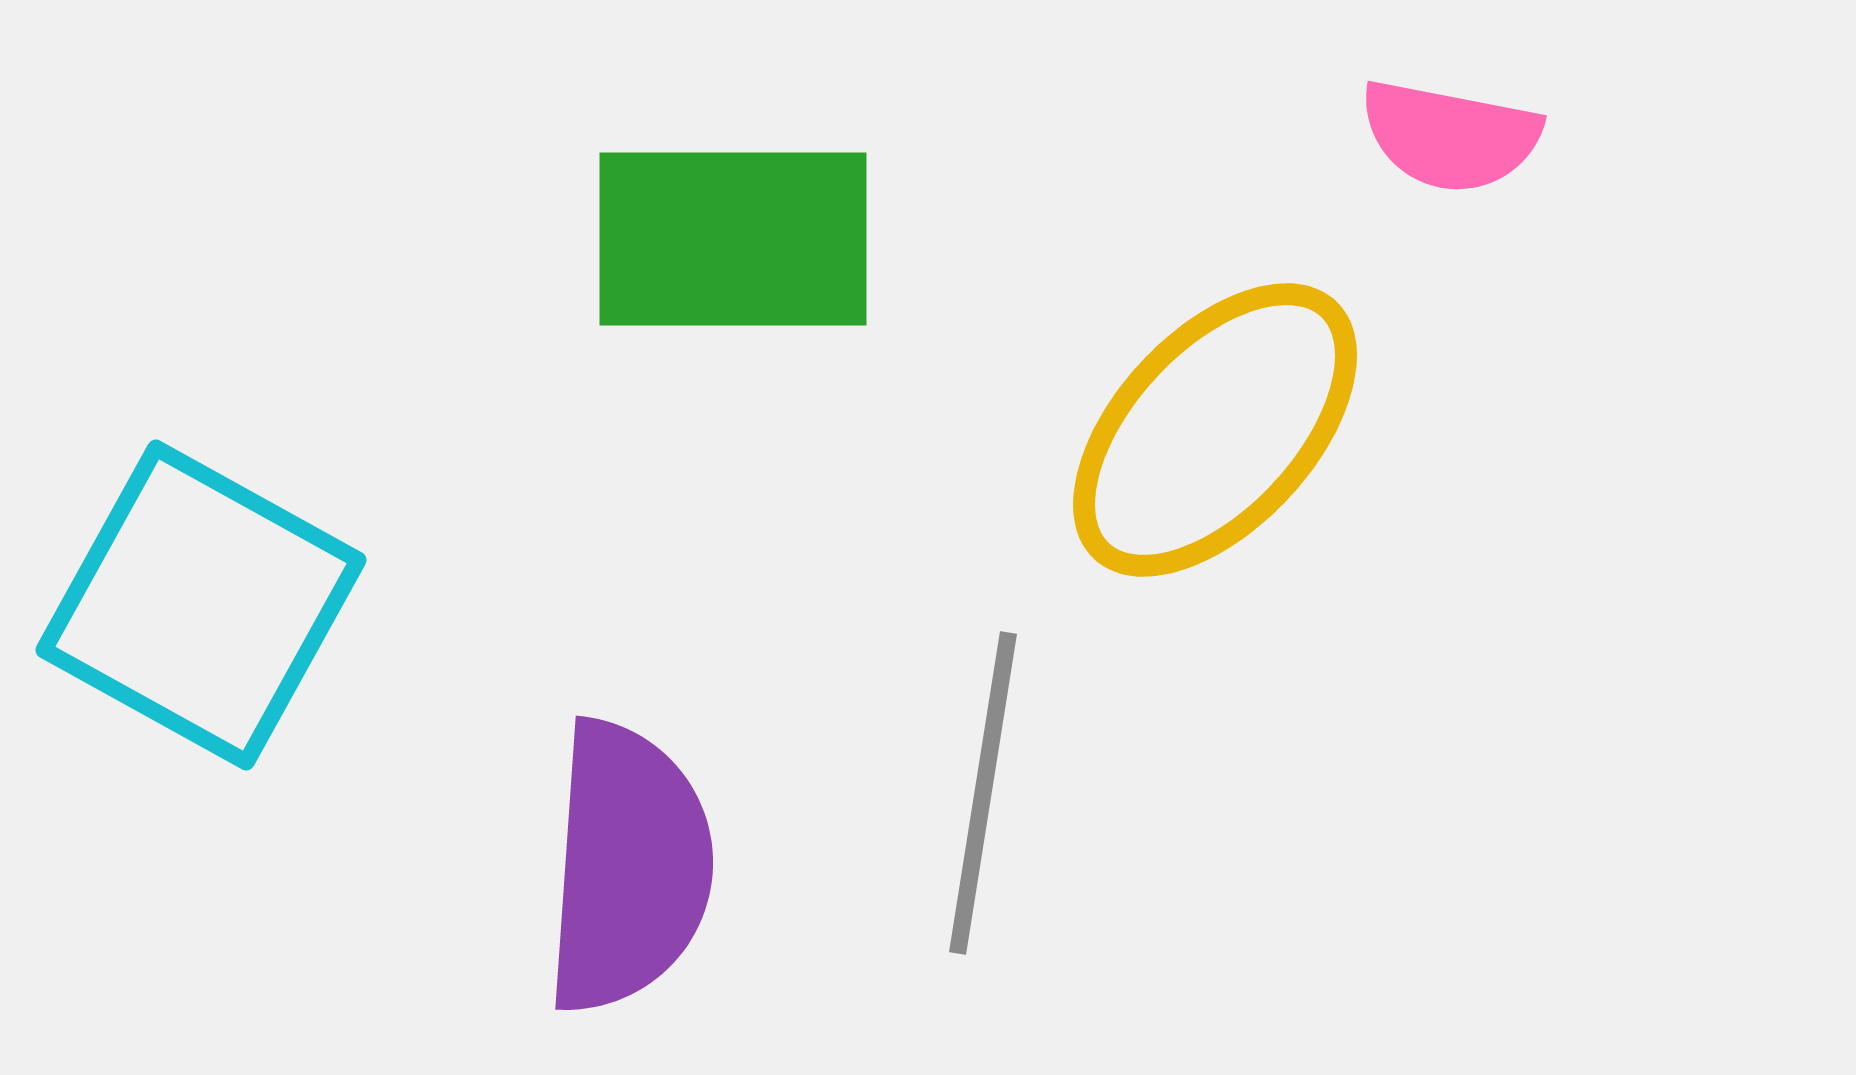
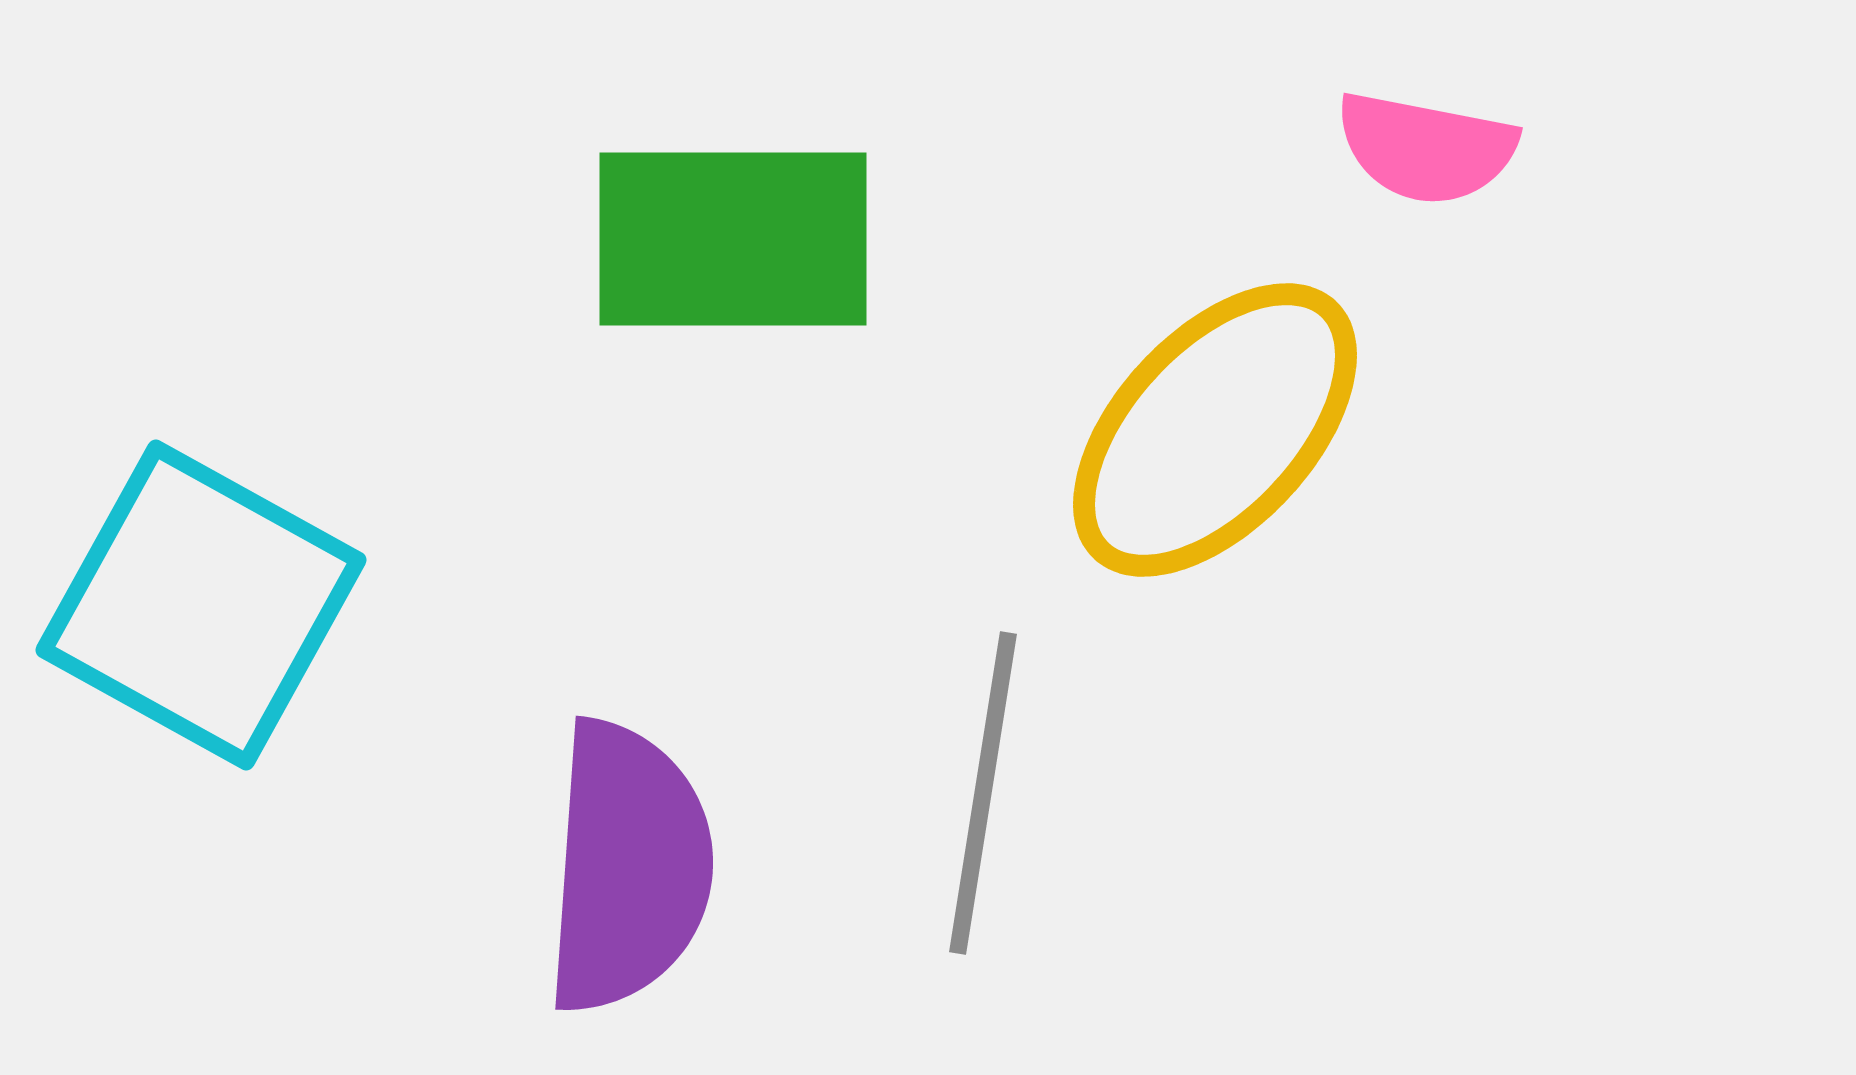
pink semicircle: moved 24 px left, 12 px down
